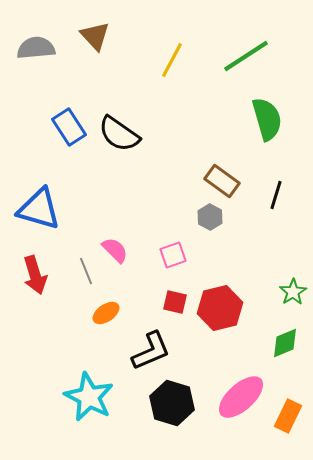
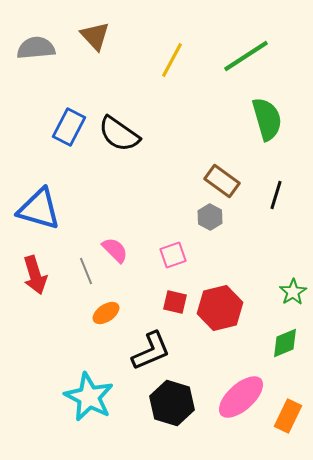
blue rectangle: rotated 60 degrees clockwise
